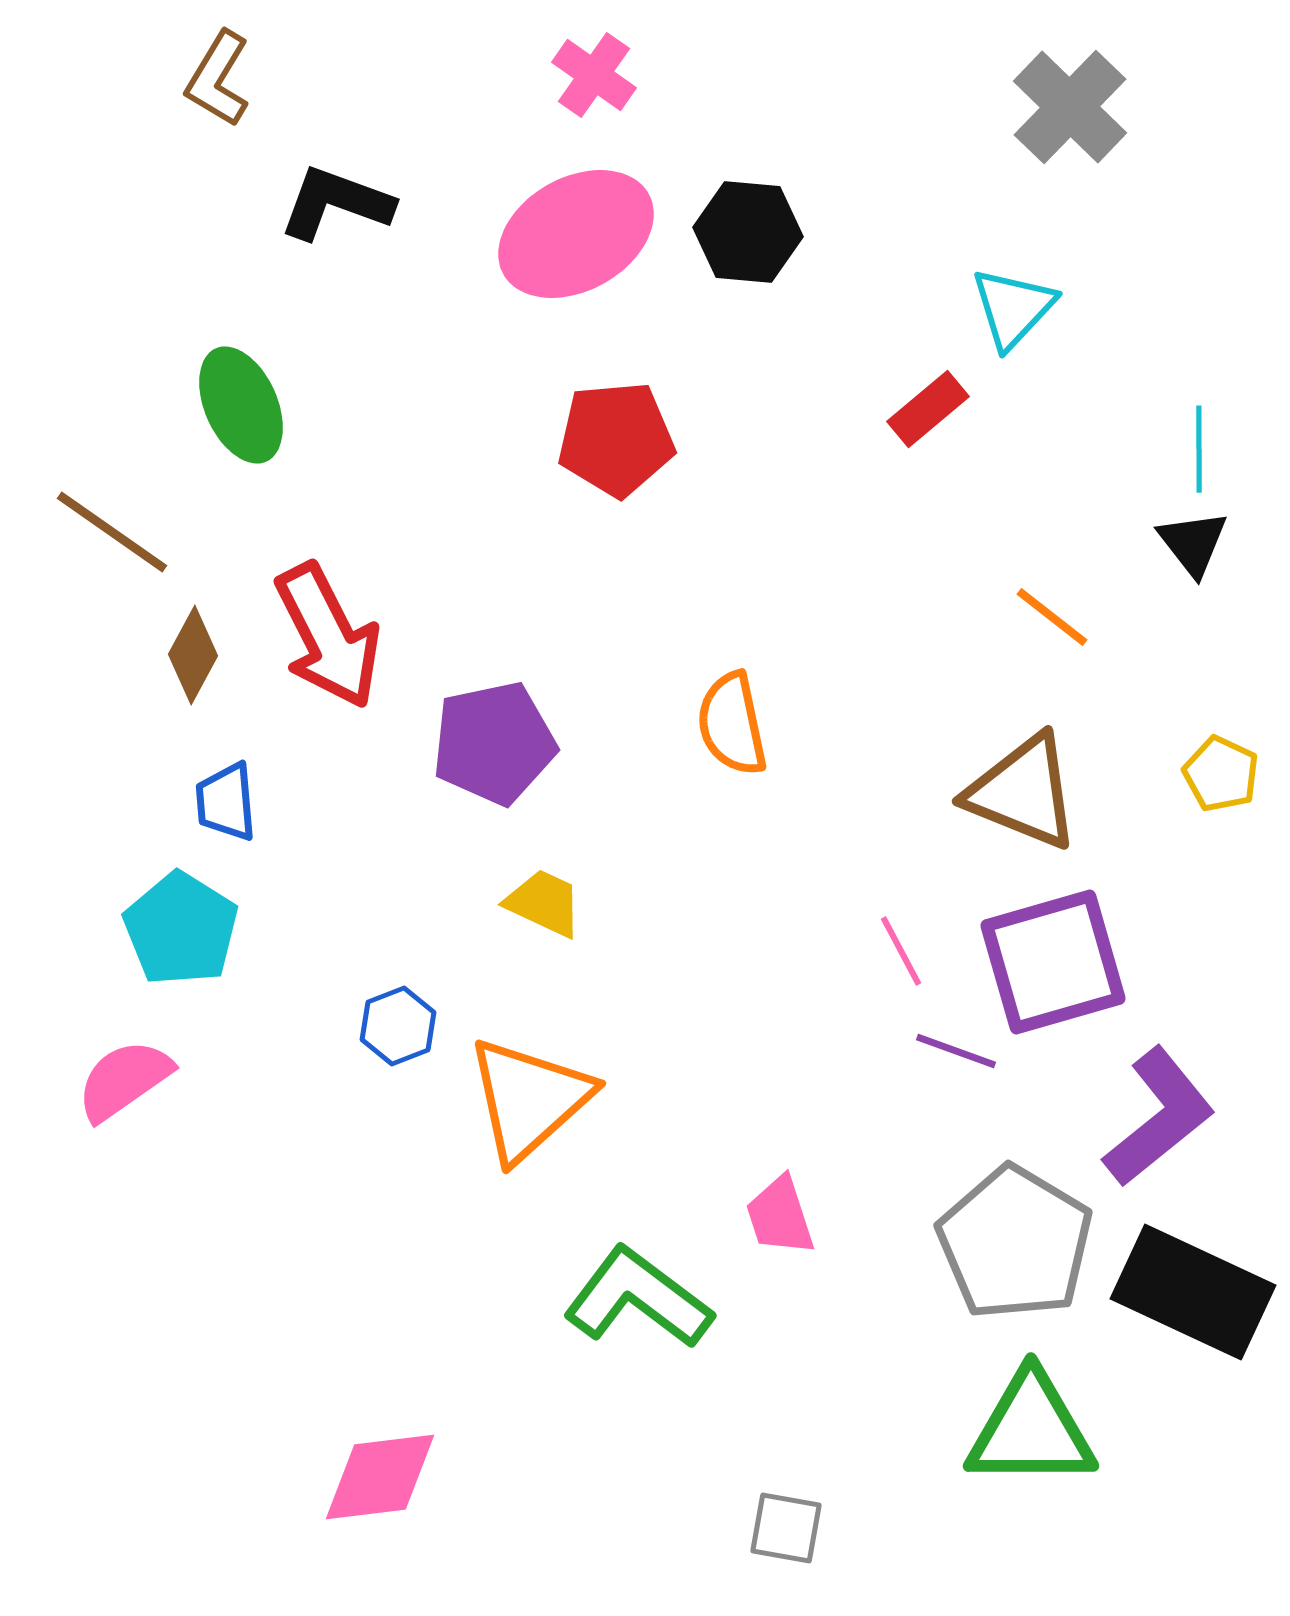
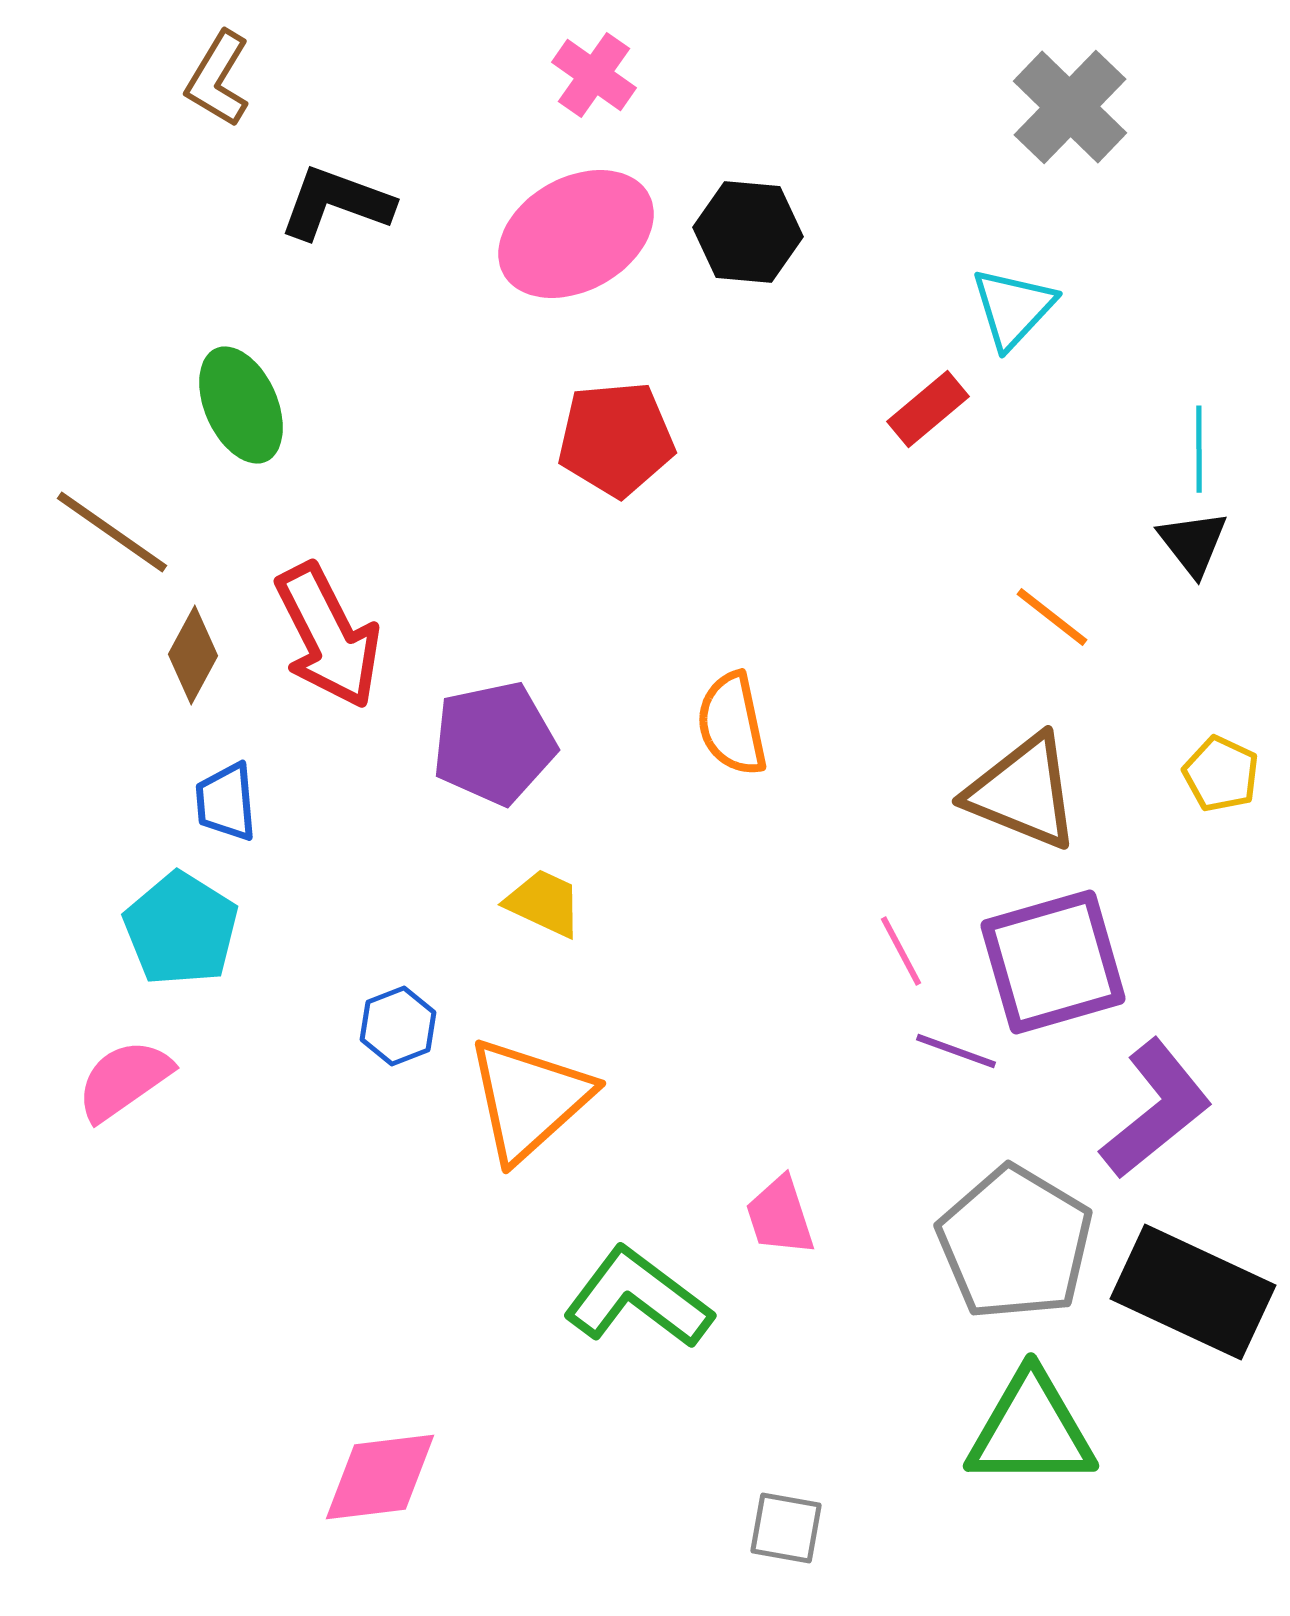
purple L-shape: moved 3 px left, 8 px up
